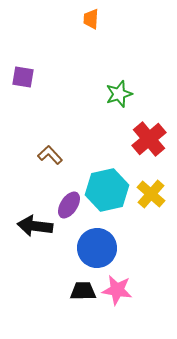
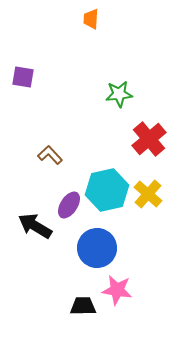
green star: rotated 12 degrees clockwise
yellow cross: moved 3 px left
black arrow: rotated 24 degrees clockwise
black trapezoid: moved 15 px down
